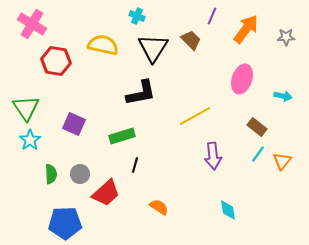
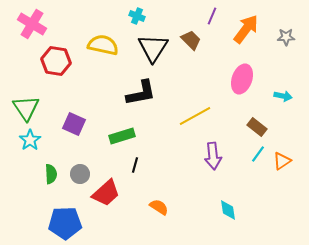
orange triangle: rotated 18 degrees clockwise
